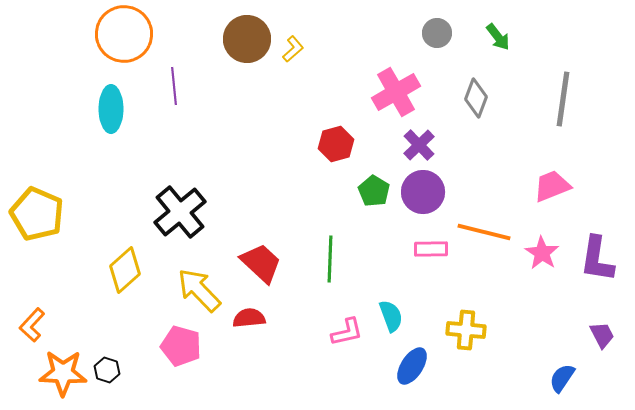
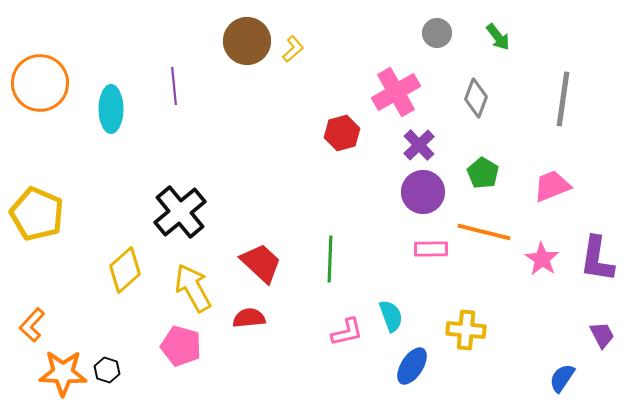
orange circle: moved 84 px left, 49 px down
brown circle: moved 2 px down
red hexagon: moved 6 px right, 11 px up
green pentagon: moved 109 px right, 18 px up
pink star: moved 6 px down
yellow arrow: moved 6 px left, 2 px up; rotated 15 degrees clockwise
